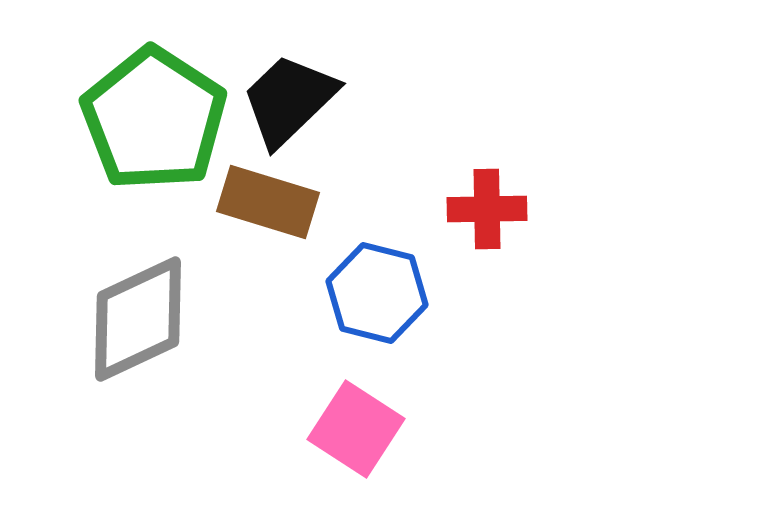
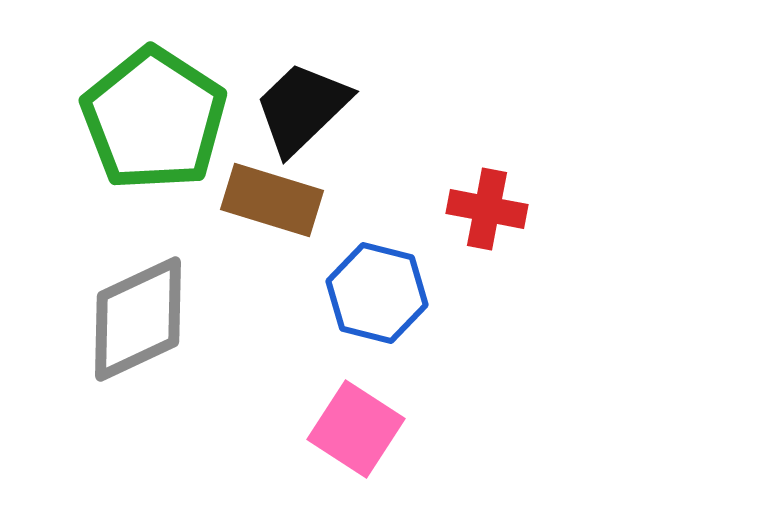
black trapezoid: moved 13 px right, 8 px down
brown rectangle: moved 4 px right, 2 px up
red cross: rotated 12 degrees clockwise
